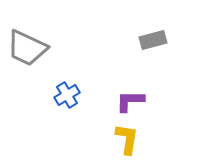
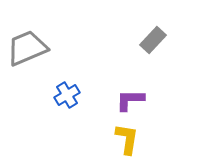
gray rectangle: rotated 32 degrees counterclockwise
gray trapezoid: rotated 132 degrees clockwise
purple L-shape: moved 1 px up
